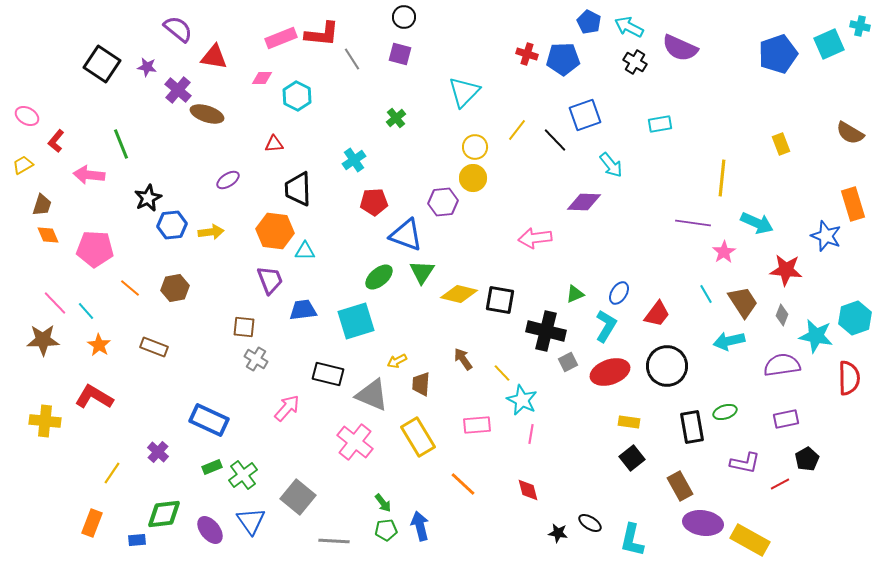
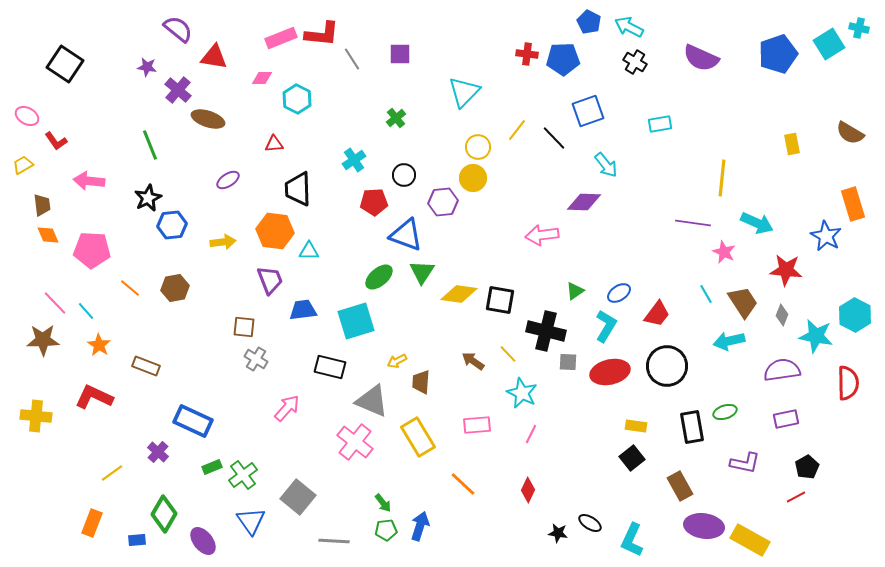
black circle at (404, 17): moved 158 px down
cyan cross at (860, 26): moved 1 px left, 2 px down
cyan square at (829, 44): rotated 8 degrees counterclockwise
purple semicircle at (680, 48): moved 21 px right, 10 px down
purple square at (400, 54): rotated 15 degrees counterclockwise
red cross at (527, 54): rotated 10 degrees counterclockwise
black square at (102, 64): moved 37 px left
cyan hexagon at (297, 96): moved 3 px down
brown ellipse at (207, 114): moved 1 px right, 5 px down
blue square at (585, 115): moved 3 px right, 4 px up
black line at (555, 140): moved 1 px left, 2 px up
red L-shape at (56, 141): rotated 75 degrees counterclockwise
green line at (121, 144): moved 29 px right, 1 px down
yellow rectangle at (781, 144): moved 11 px right; rotated 10 degrees clockwise
yellow circle at (475, 147): moved 3 px right
cyan arrow at (611, 165): moved 5 px left
pink arrow at (89, 175): moved 6 px down
brown trapezoid at (42, 205): rotated 25 degrees counterclockwise
yellow arrow at (211, 232): moved 12 px right, 10 px down
blue star at (826, 236): rotated 8 degrees clockwise
pink arrow at (535, 238): moved 7 px right, 3 px up
pink pentagon at (95, 249): moved 3 px left, 1 px down
cyan triangle at (305, 251): moved 4 px right
pink star at (724, 252): rotated 15 degrees counterclockwise
blue ellipse at (619, 293): rotated 25 degrees clockwise
yellow diamond at (459, 294): rotated 6 degrees counterclockwise
green triangle at (575, 294): moved 3 px up; rotated 12 degrees counterclockwise
cyan hexagon at (855, 318): moved 3 px up; rotated 12 degrees counterclockwise
brown rectangle at (154, 347): moved 8 px left, 19 px down
brown arrow at (463, 359): moved 10 px right, 2 px down; rotated 20 degrees counterclockwise
gray square at (568, 362): rotated 30 degrees clockwise
purple semicircle at (782, 365): moved 5 px down
red ellipse at (610, 372): rotated 6 degrees clockwise
yellow line at (502, 373): moved 6 px right, 19 px up
black rectangle at (328, 374): moved 2 px right, 7 px up
red semicircle at (849, 378): moved 1 px left, 5 px down
brown trapezoid at (421, 384): moved 2 px up
gray triangle at (372, 395): moved 6 px down
red L-shape at (94, 397): rotated 6 degrees counterclockwise
cyan star at (522, 400): moved 7 px up
blue rectangle at (209, 420): moved 16 px left, 1 px down
yellow cross at (45, 421): moved 9 px left, 5 px up
yellow rectangle at (629, 422): moved 7 px right, 4 px down
pink line at (531, 434): rotated 18 degrees clockwise
black pentagon at (807, 459): moved 8 px down
yellow line at (112, 473): rotated 20 degrees clockwise
red line at (780, 484): moved 16 px right, 13 px down
red diamond at (528, 490): rotated 40 degrees clockwise
green diamond at (164, 514): rotated 54 degrees counterclockwise
purple ellipse at (703, 523): moved 1 px right, 3 px down
blue arrow at (420, 526): rotated 32 degrees clockwise
purple ellipse at (210, 530): moved 7 px left, 11 px down
cyan L-shape at (632, 540): rotated 12 degrees clockwise
